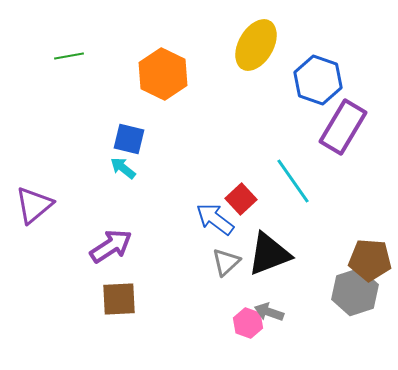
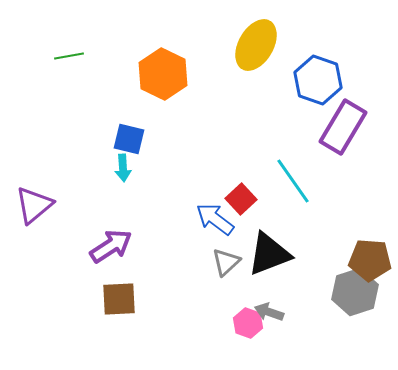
cyan arrow: rotated 132 degrees counterclockwise
